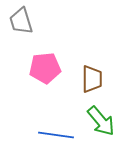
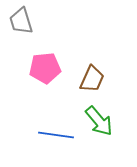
brown trapezoid: rotated 24 degrees clockwise
green arrow: moved 2 px left
